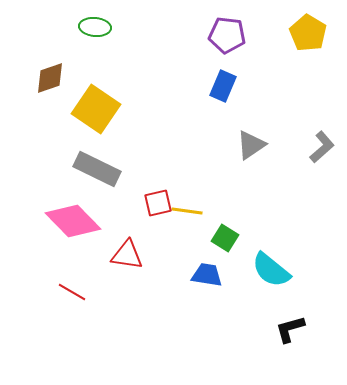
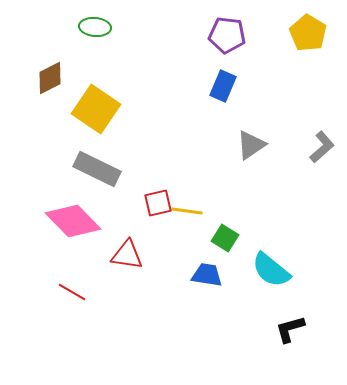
brown diamond: rotated 8 degrees counterclockwise
